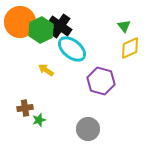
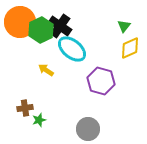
green triangle: rotated 16 degrees clockwise
